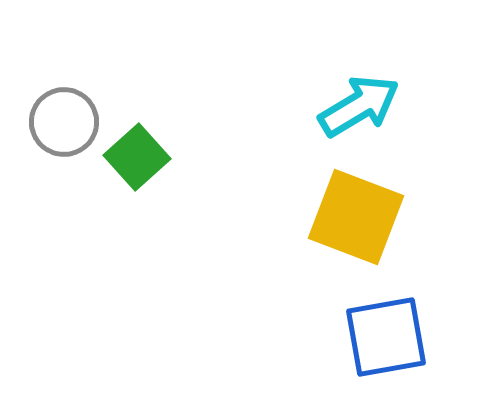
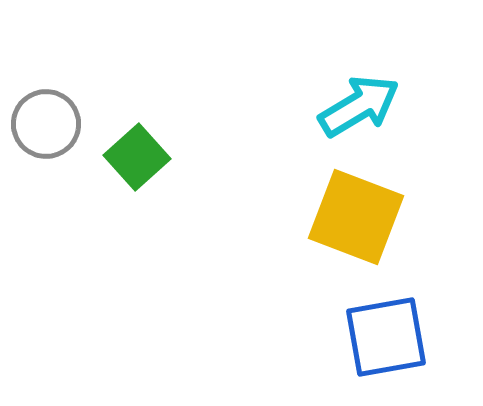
gray circle: moved 18 px left, 2 px down
